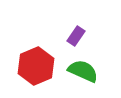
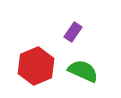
purple rectangle: moved 3 px left, 4 px up
